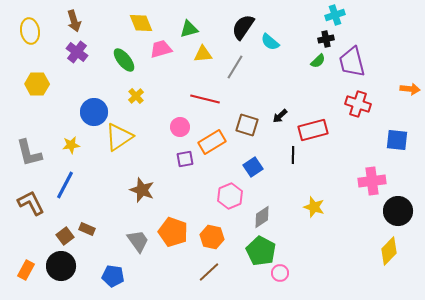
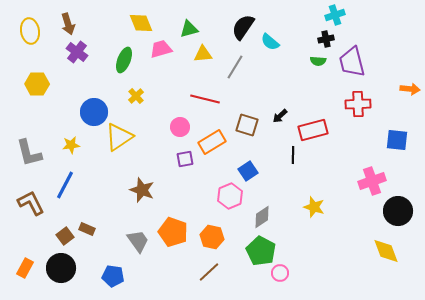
brown arrow at (74, 21): moved 6 px left, 3 px down
green ellipse at (124, 60): rotated 60 degrees clockwise
green semicircle at (318, 61): rotated 49 degrees clockwise
red cross at (358, 104): rotated 20 degrees counterclockwise
blue square at (253, 167): moved 5 px left, 4 px down
pink cross at (372, 181): rotated 12 degrees counterclockwise
yellow diamond at (389, 251): moved 3 px left; rotated 64 degrees counterclockwise
black circle at (61, 266): moved 2 px down
orange rectangle at (26, 270): moved 1 px left, 2 px up
